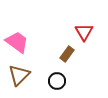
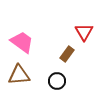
pink trapezoid: moved 5 px right
brown triangle: rotated 40 degrees clockwise
